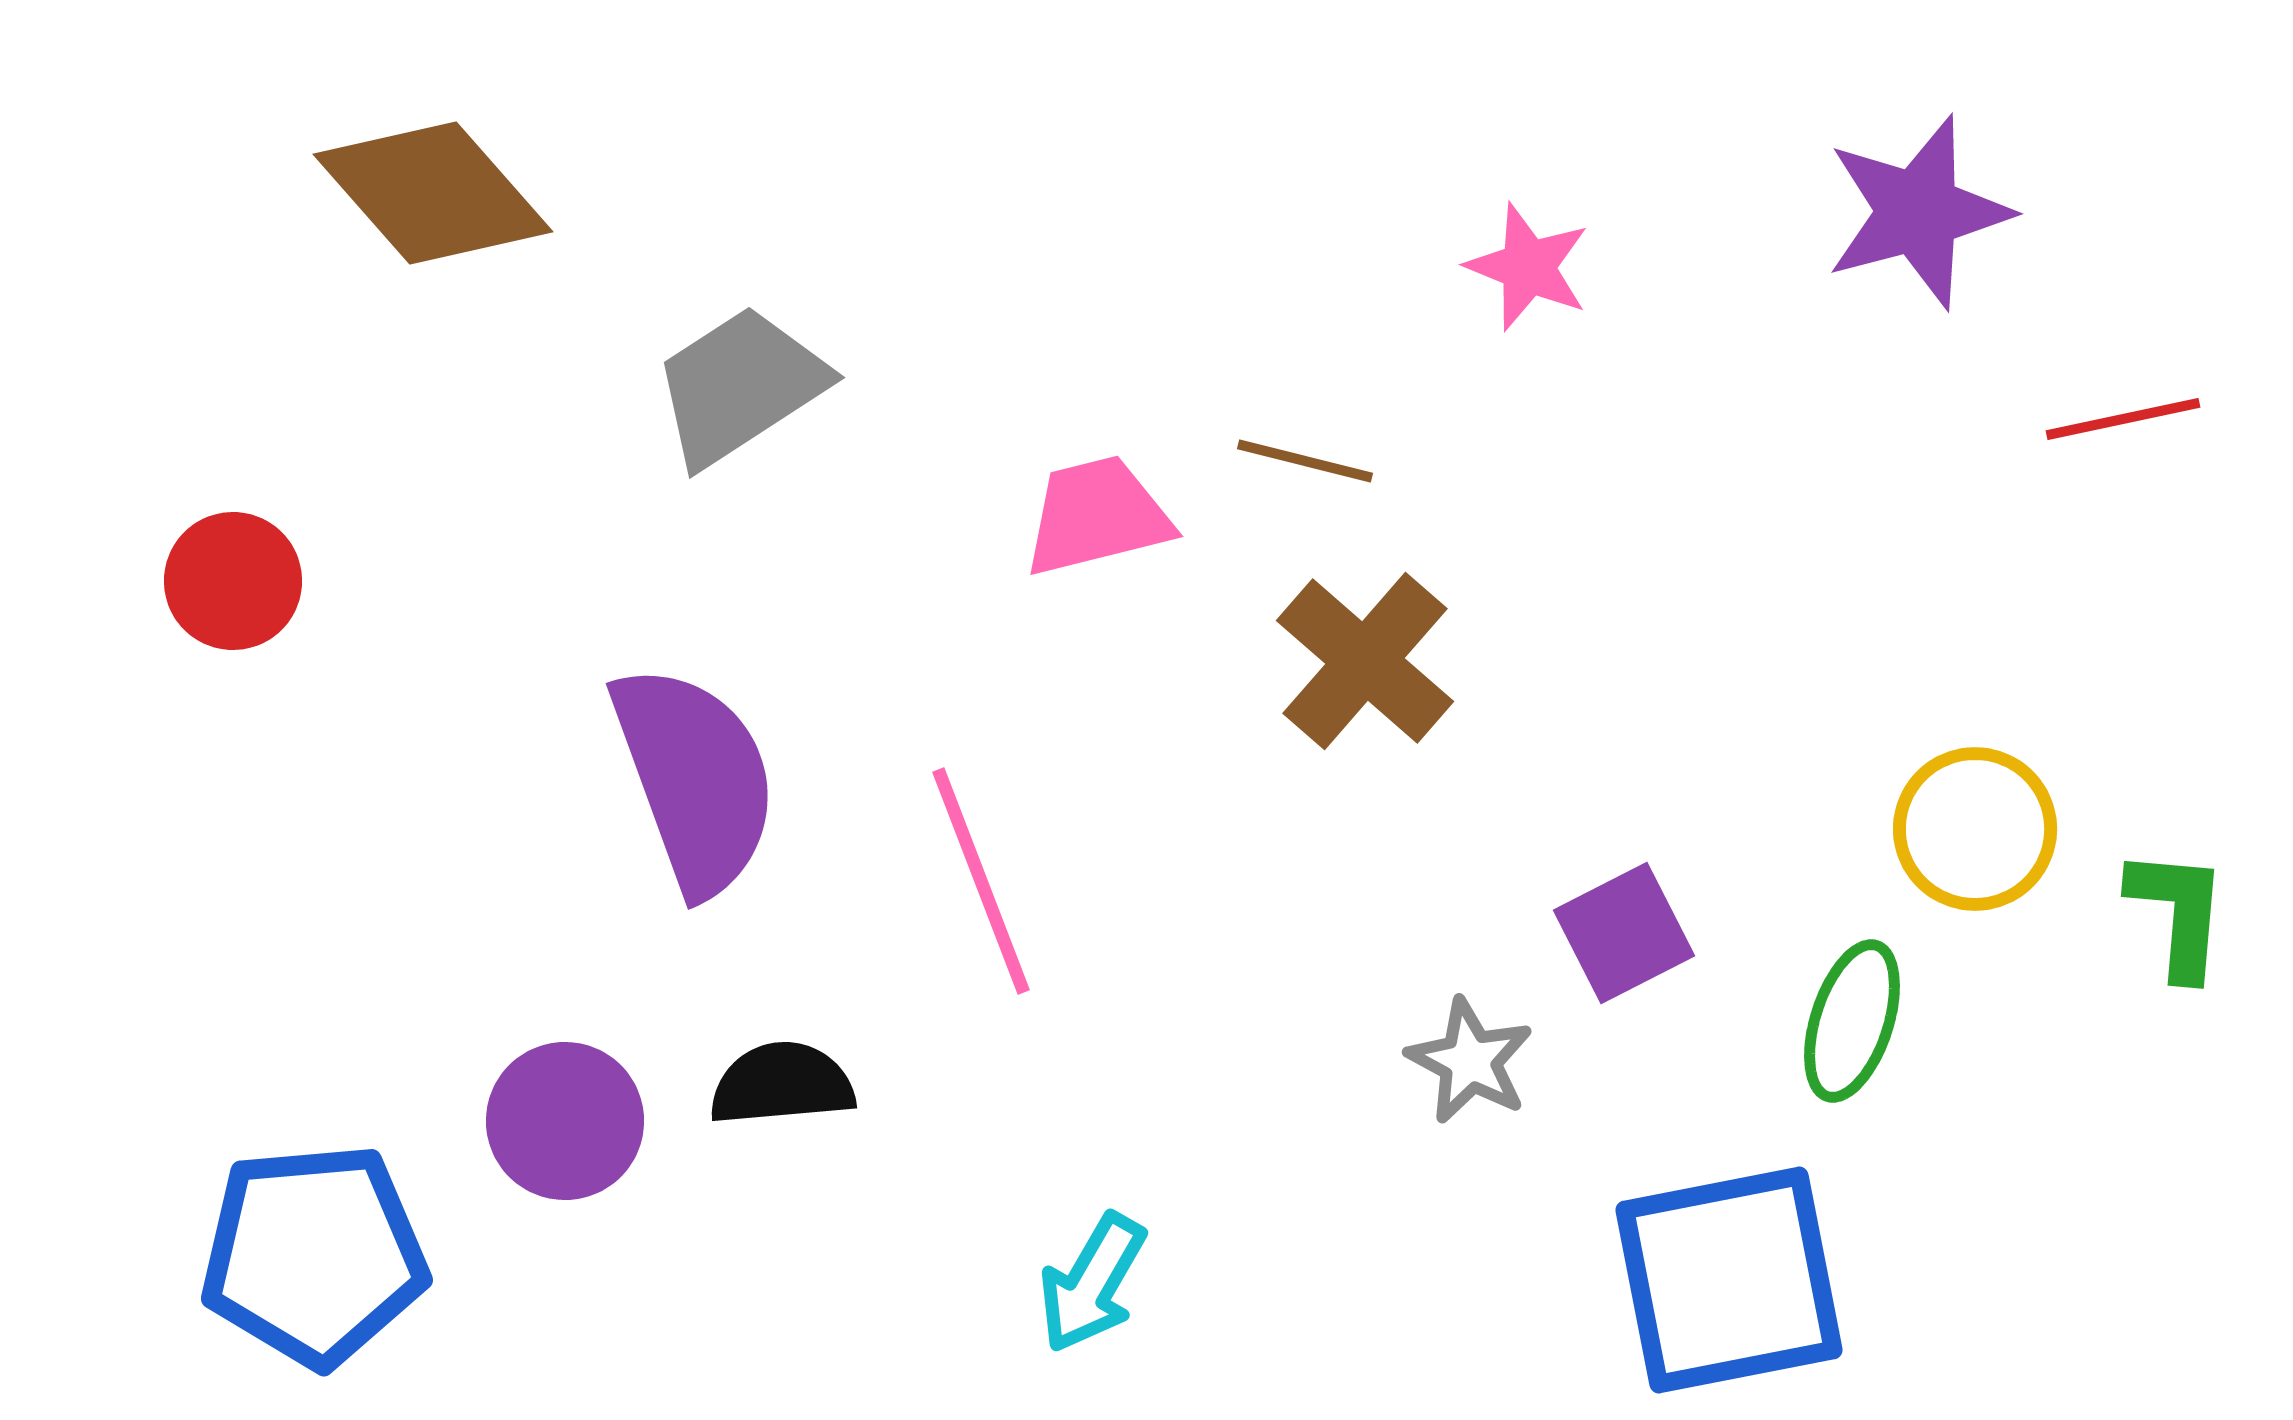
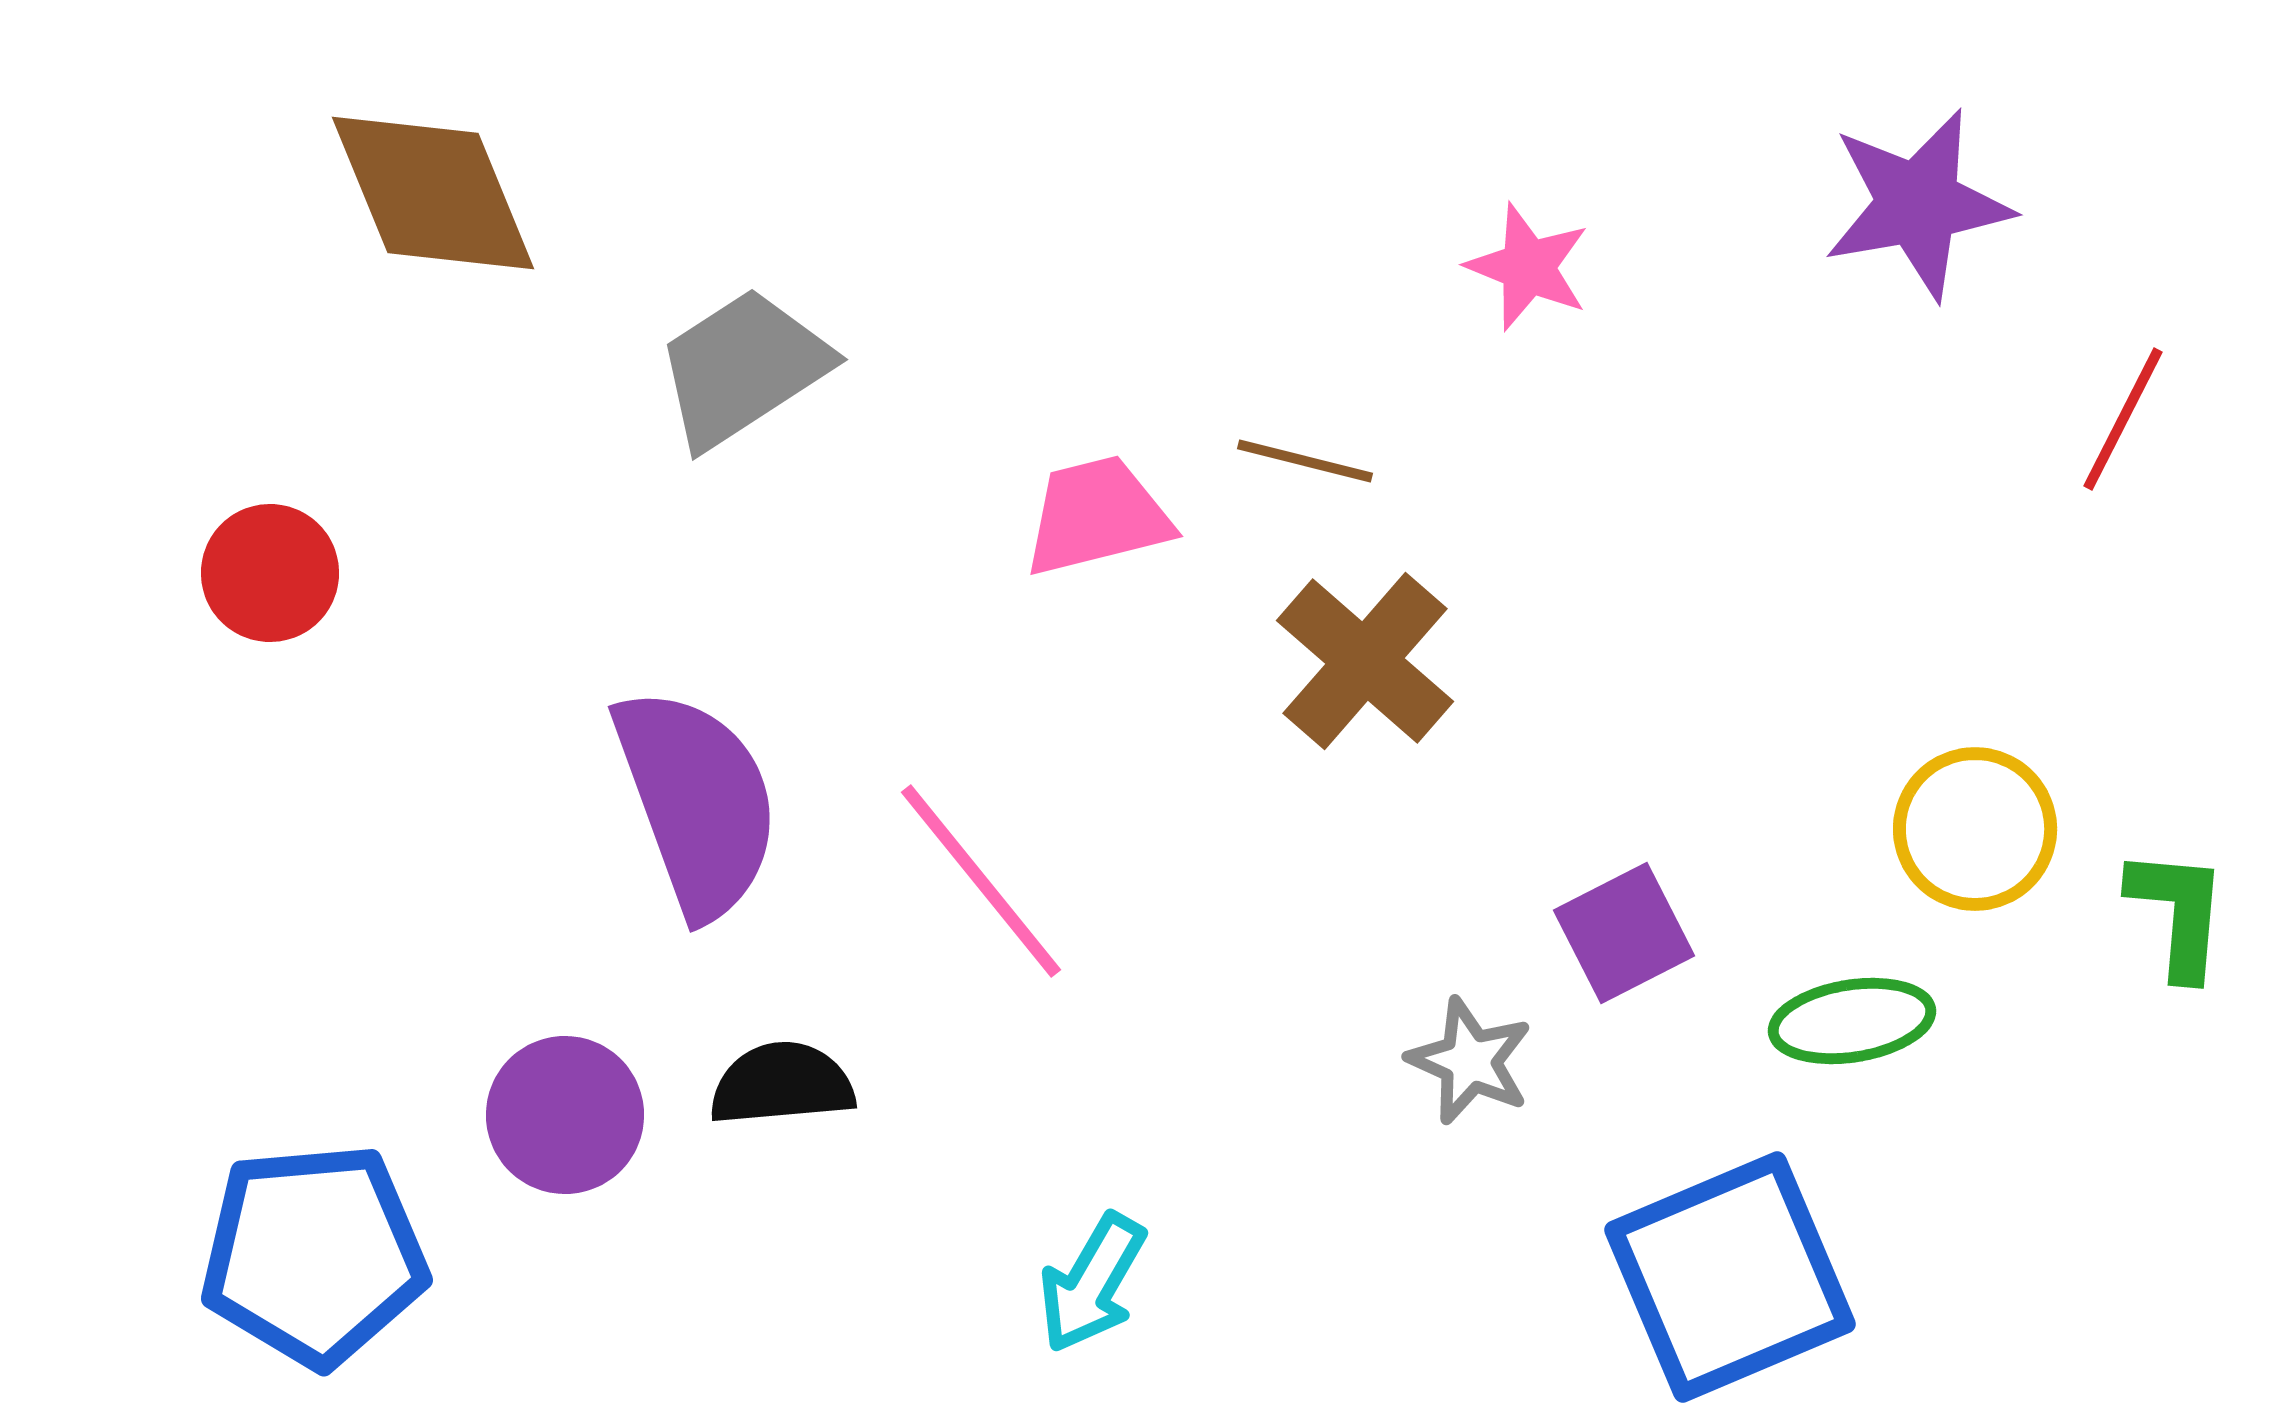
brown diamond: rotated 19 degrees clockwise
purple star: moved 8 px up; rotated 5 degrees clockwise
gray trapezoid: moved 3 px right, 18 px up
red line: rotated 51 degrees counterclockwise
red circle: moved 37 px right, 8 px up
purple semicircle: moved 2 px right, 23 px down
pink line: rotated 18 degrees counterclockwise
green ellipse: rotated 63 degrees clockwise
gray star: rotated 4 degrees counterclockwise
purple circle: moved 6 px up
blue square: moved 1 px right, 3 px up; rotated 12 degrees counterclockwise
